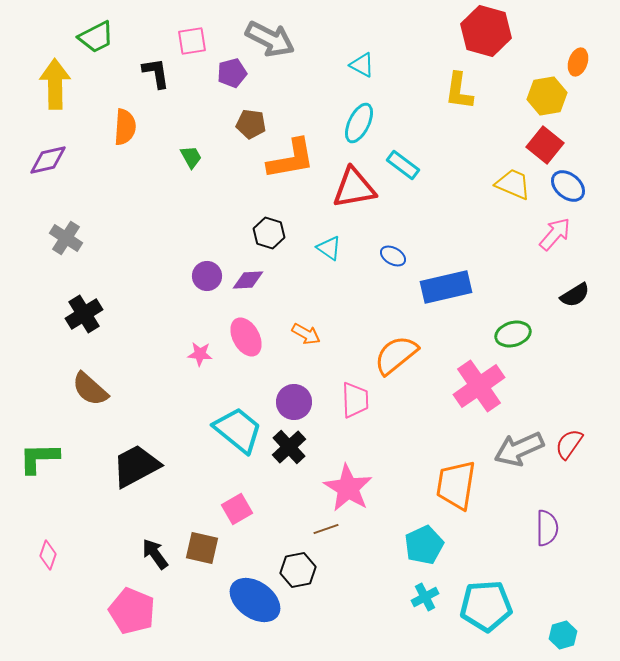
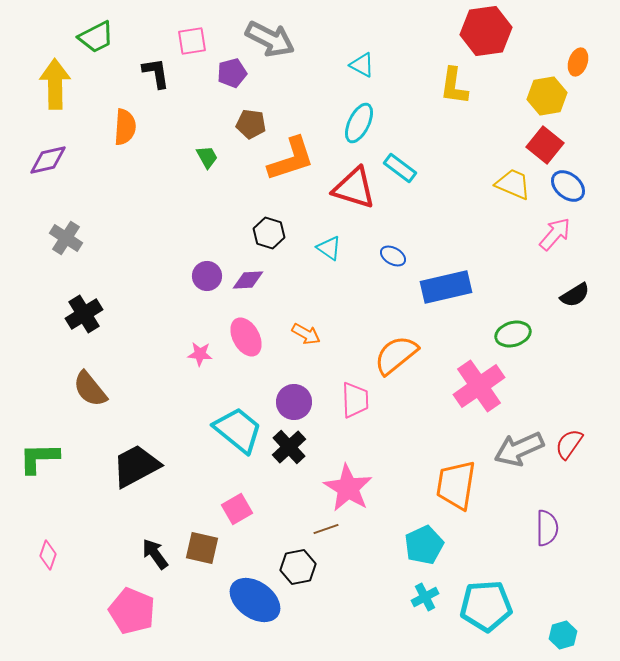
red hexagon at (486, 31): rotated 24 degrees counterclockwise
yellow L-shape at (459, 91): moved 5 px left, 5 px up
green trapezoid at (191, 157): moved 16 px right
orange L-shape at (291, 159): rotated 8 degrees counterclockwise
cyan rectangle at (403, 165): moved 3 px left, 3 px down
red triangle at (354, 188): rotated 27 degrees clockwise
brown semicircle at (90, 389): rotated 9 degrees clockwise
black hexagon at (298, 570): moved 3 px up
